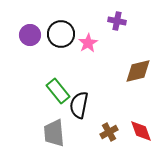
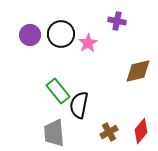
red diamond: rotated 60 degrees clockwise
